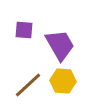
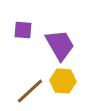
purple square: moved 1 px left
brown line: moved 2 px right, 6 px down
